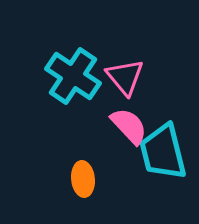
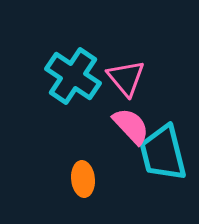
pink triangle: moved 1 px right, 1 px down
pink semicircle: moved 2 px right
cyan trapezoid: moved 1 px down
